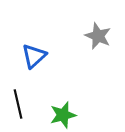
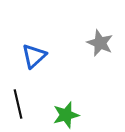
gray star: moved 2 px right, 7 px down
green star: moved 3 px right
